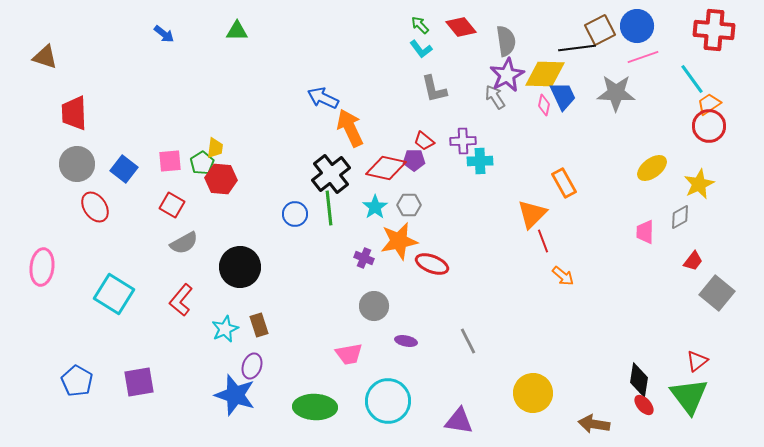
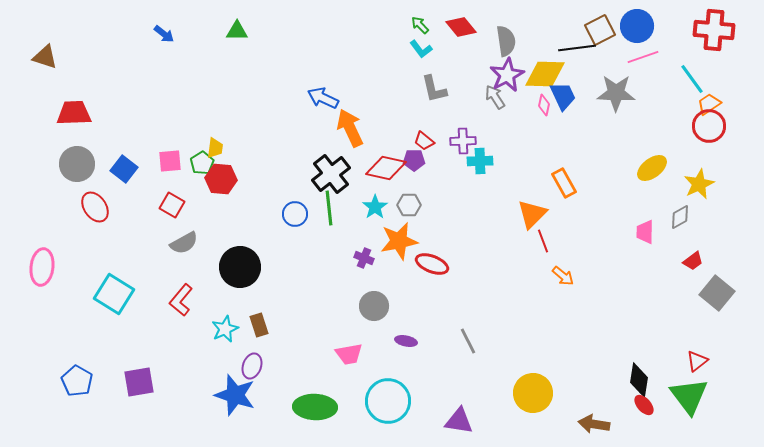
red trapezoid at (74, 113): rotated 90 degrees clockwise
red trapezoid at (693, 261): rotated 15 degrees clockwise
